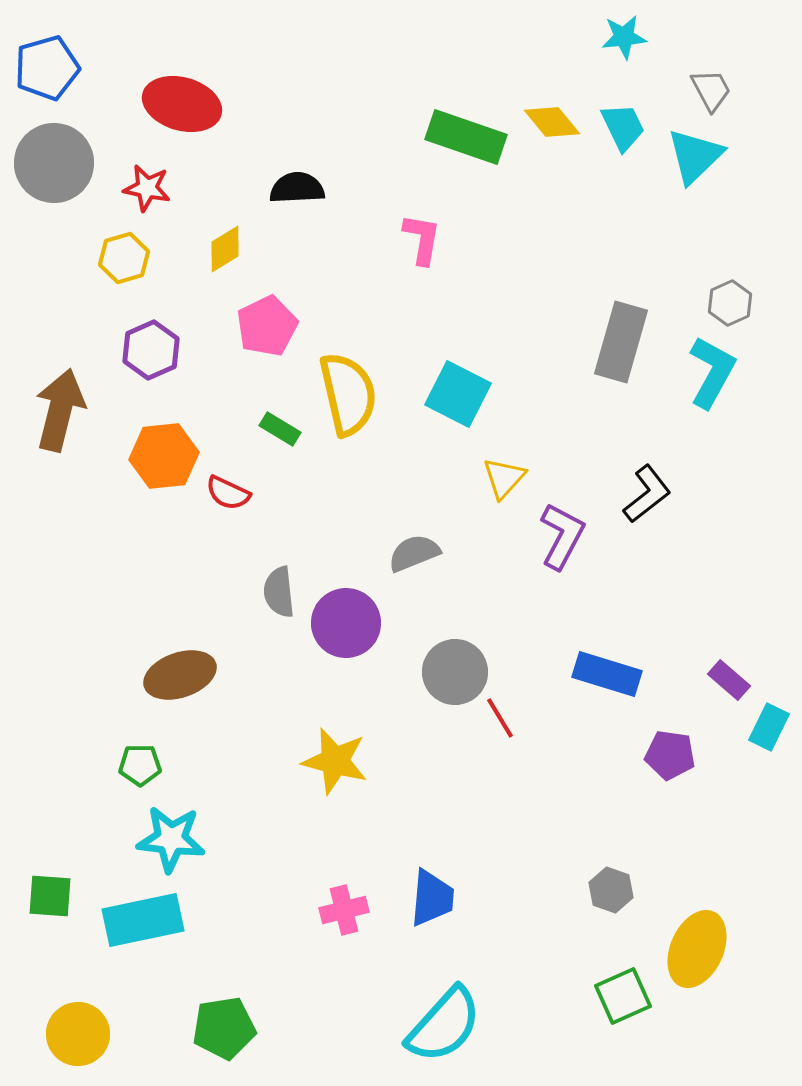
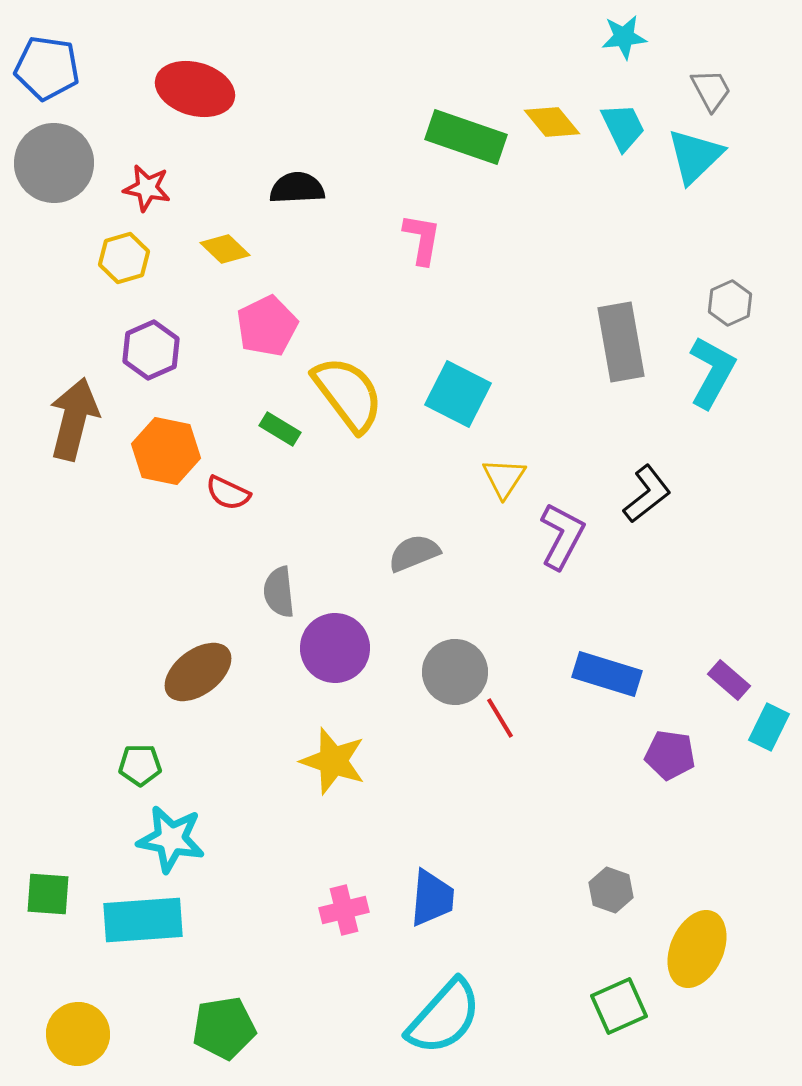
blue pentagon at (47, 68): rotated 24 degrees clockwise
red ellipse at (182, 104): moved 13 px right, 15 px up
yellow diamond at (225, 249): rotated 75 degrees clockwise
gray rectangle at (621, 342): rotated 26 degrees counterclockwise
yellow semicircle at (348, 394): rotated 24 degrees counterclockwise
brown arrow at (60, 410): moved 14 px right, 9 px down
orange hexagon at (164, 456): moved 2 px right, 5 px up; rotated 18 degrees clockwise
yellow triangle at (504, 478): rotated 9 degrees counterclockwise
purple circle at (346, 623): moved 11 px left, 25 px down
brown ellipse at (180, 675): moved 18 px right, 3 px up; rotated 18 degrees counterclockwise
yellow star at (335, 761): moved 2 px left; rotated 4 degrees clockwise
cyan star at (171, 839): rotated 4 degrees clockwise
green square at (50, 896): moved 2 px left, 2 px up
cyan rectangle at (143, 920): rotated 8 degrees clockwise
green square at (623, 996): moved 4 px left, 10 px down
cyan semicircle at (444, 1025): moved 8 px up
